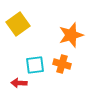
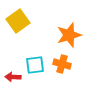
yellow square: moved 3 px up
orange star: moved 2 px left
red arrow: moved 6 px left, 6 px up
